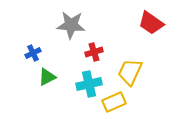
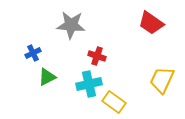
red cross: moved 3 px right, 4 px down; rotated 36 degrees clockwise
yellow trapezoid: moved 32 px right, 8 px down
yellow rectangle: rotated 60 degrees clockwise
